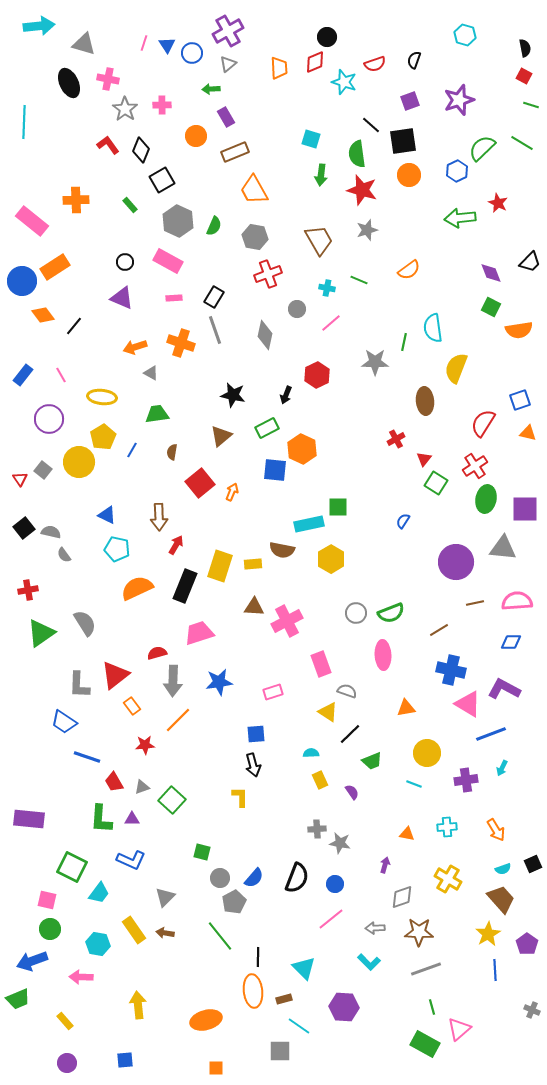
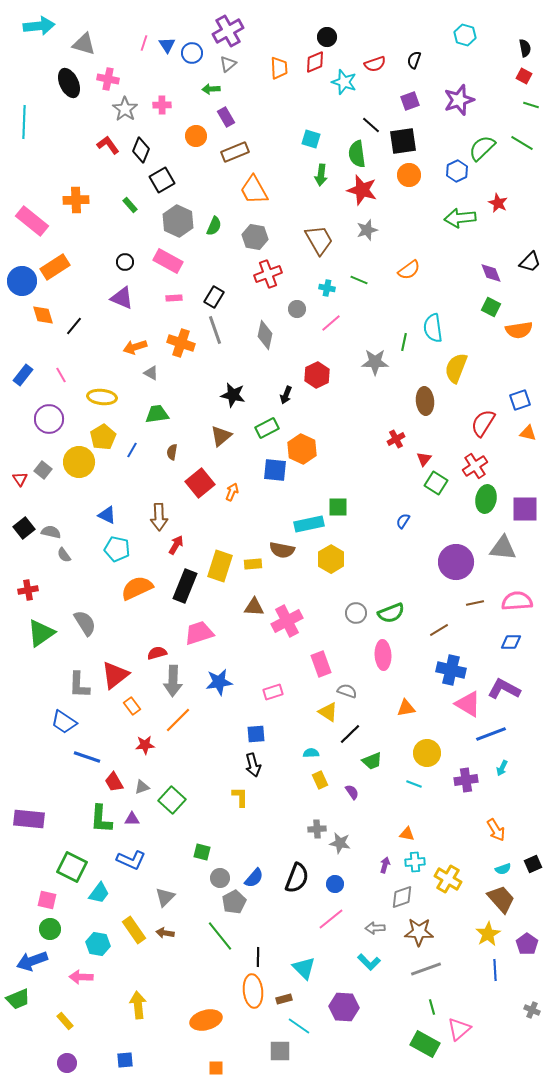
orange diamond at (43, 315): rotated 20 degrees clockwise
cyan cross at (447, 827): moved 32 px left, 35 px down
